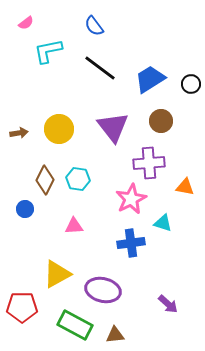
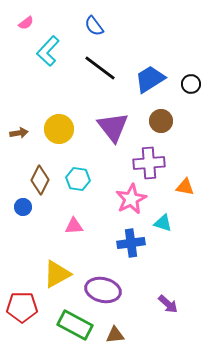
cyan L-shape: rotated 36 degrees counterclockwise
brown diamond: moved 5 px left
blue circle: moved 2 px left, 2 px up
